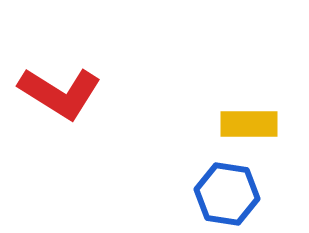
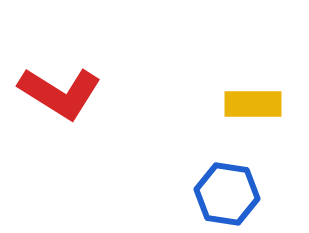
yellow rectangle: moved 4 px right, 20 px up
